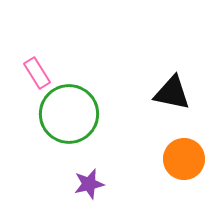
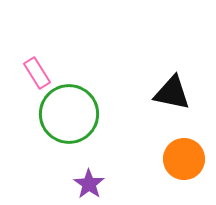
purple star: rotated 24 degrees counterclockwise
